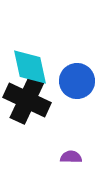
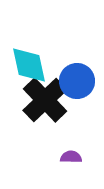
cyan diamond: moved 1 px left, 2 px up
black cross: moved 18 px right; rotated 21 degrees clockwise
